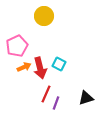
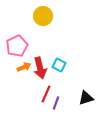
yellow circle: moved 1 px left
cyan square: moved 1 px down
